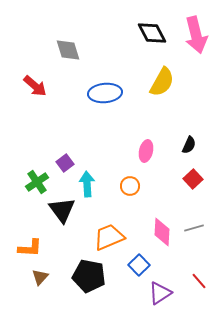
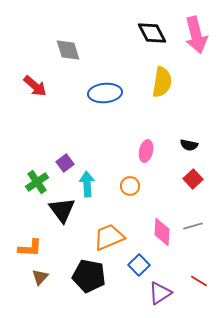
yellow semicircle: rotated 20 degrees counterclockwise
black semicircle: rotated 78 degrees clockwise
gray line: moved 1 px left, 2 px up
red line: rotated 18 degrees counterclockwise
